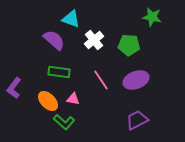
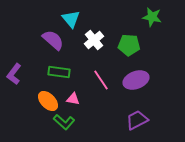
cyan triangle: rotated 30 degrees clockwise
purple semicircle: moved 1 px left
purple L-shape: moved 14 px up
